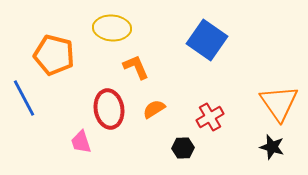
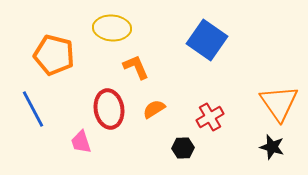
blue line: moved 9 px right, 11 px down
